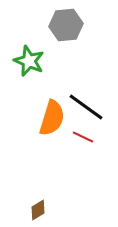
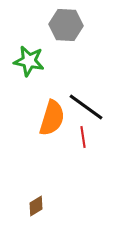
gray hexagon: rotated 8 degrees clockwise
green star: rotated 12 degrees counterclockwise
red line: rotated 55 degrees clockwise
brown diamond: moved 2 px left, 4 px up
